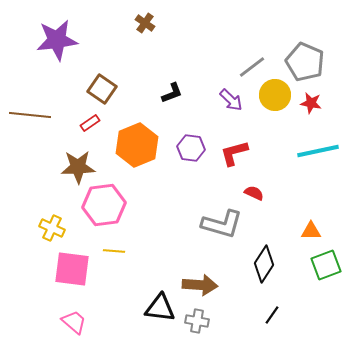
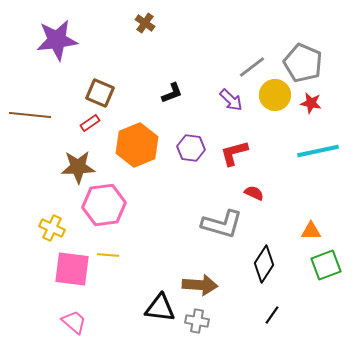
gray pentagon: moved 2 px left, 1 px down
brown square: moved 2 px left, 4 px down; rotated 12 degrees counterclockwise
yellow line: moved 6 px left, 4 px down
